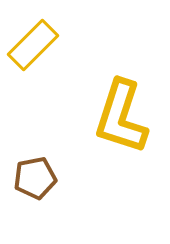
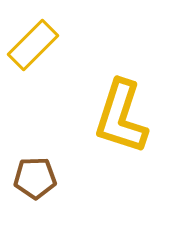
brown pentagon: rotated 9 degrees clockwise
